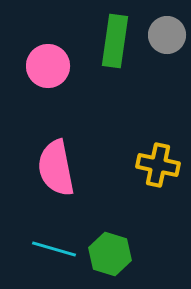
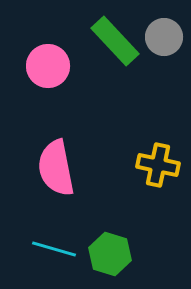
gray circle: moved 3 px left, 2 px down
green rectangle: rotated 51 degrees counterclockwise
